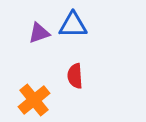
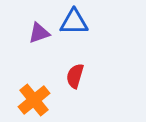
blue triangle: moved 1 px right, 3 px up
red semicircle: rotated 20 degrees clockwise
